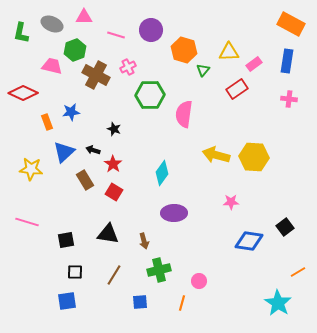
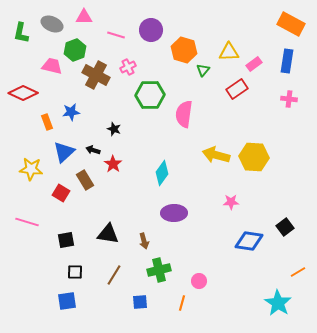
red square at (114, 192): moved 53 px left, 1 px down
